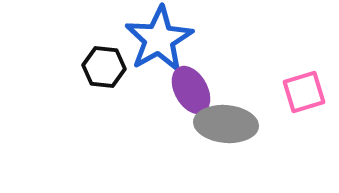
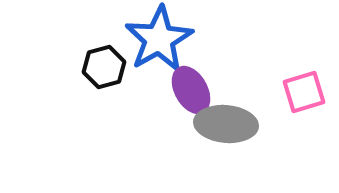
black hexagon: rotated 21 degrees counterclockwise
